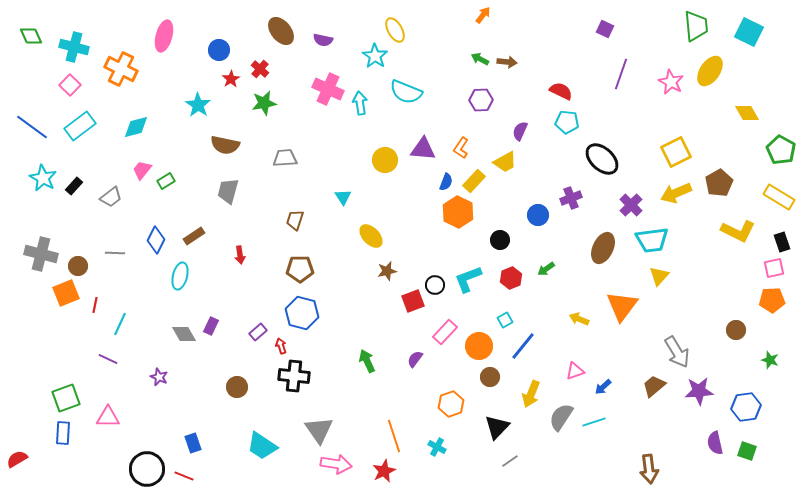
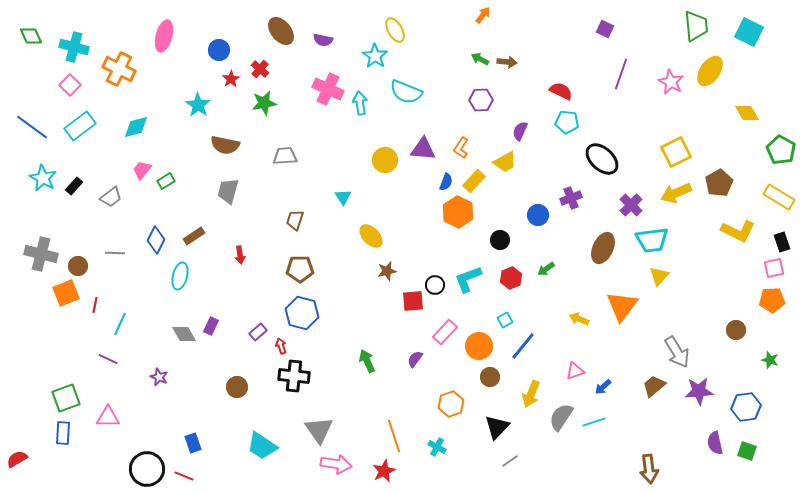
orange cross at (121, 69): moved 2 px left
gray trapezoid at (285, 158): moved 2 px up
red square at (413, 301): rotated 15 degrees clockwise
